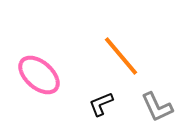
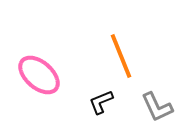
orange line: rotated 18 degrees clockwise
black L-shape: moved 2 px up
